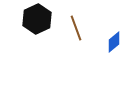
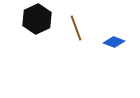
blue diamond: rotated 60 degrees clockwise
